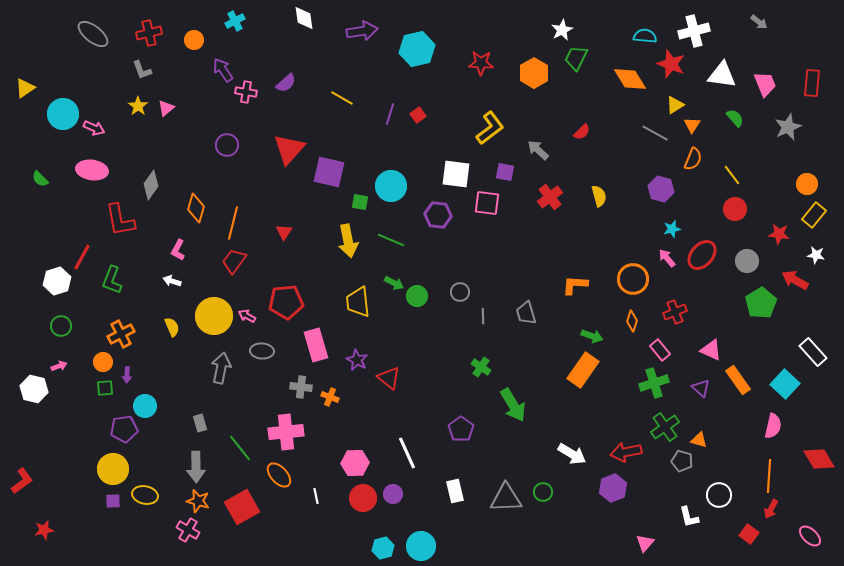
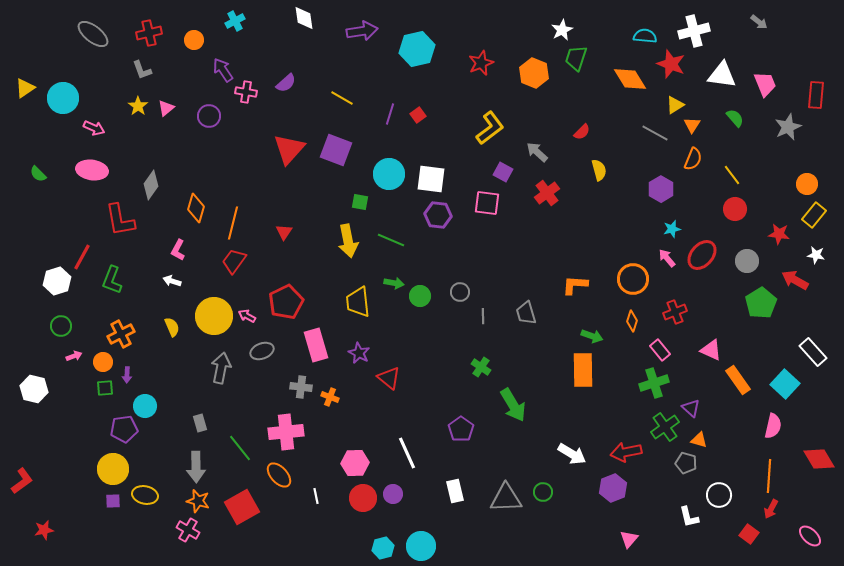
green trapezoid at (576, 58): rotated 8 degrees counterclockwise
red star at (481, 63): rotated 25 degrees counterclockwise
orange hexagon at (534, 73): rotated 8 degrees counterclockwise
red rectangle at (812, 83): moved 4 px right, 12 px down
cyan circle at (63, 114): moved 16 px up
purple circle at (227, 145): moved 18 px left, 29 px up
gray arrow at (538, 150): moved 1 px left, 2 px down
purple square at (329, 172): moved 7 px right, 22 px up; rotated 8 degrees clockwise
purple square at (505, 172): moved 2 px left; rotated 18 degrees clockwise
white square at (456, 174): moved 25 px left, 5 px down
green semicircle at (40, 179): moved 2 px left, 5 px up
cyan circle at (391, 186): moved 2 px left, 12 px up
purple hexagon at (661, 189): rotated 15 degrees clockwise
yellow semicircle at (599, 196): moved 26 px up
red cross at (550, 197): moved 3 px left, 4 px up
green arrow at (394, 283): rotated 18 degrees counterclockwise
green circle at (417, 296): moved 3 px right
red pentagon at (286, 302): rotated 20 degrees counterclockwise
gray ellipse at (262, 351): rotated 25 degrees counterclockwise
purple star at (357, 360): moved 2 px right, 7 px up
pink arrow at (59, 366): moved 15 px right, 10 px up
orange rectangle at (583, 370): rotated 36 degrees counterclockwise
purple triangle at (701, 388): moved 10 px left, 20 px down
gray pentagon at (682, 461): moved 4 px right, 2 px down
pink triangle at (645, 543): moved 16 px left, 4 px up
